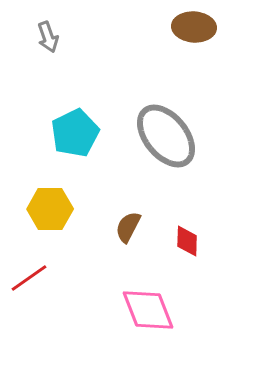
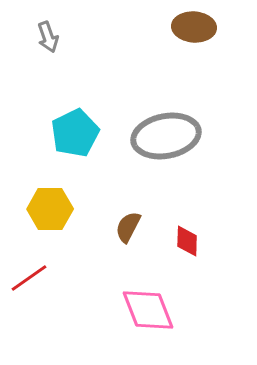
gray ellipse: rotated 62 degrees counterclockwise
